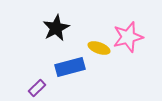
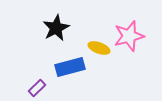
pink star: moved 1 px right, 1 px up
